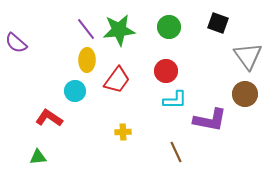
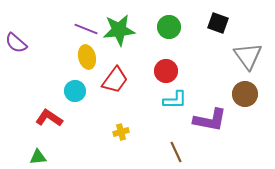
purple line: rotated 30 degrees counterclockwise
yellow ellipse: moved 3 px up; rotated 15 degrees counterclockwise
red trapezoid: moved 2 px left
yellow cross: moved 2 px left; rotated 14 degrees counterclockwise
